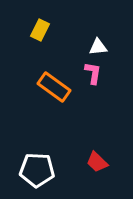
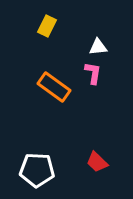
yellow rectangle: moved 7 px right, 4 px up
